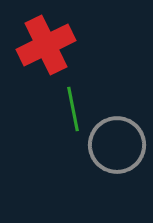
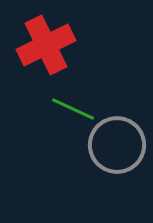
green line: rotated 54 degrees counterclockwise
